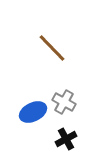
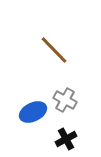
brown line: moved 2 px right, 2 px down
gray cross: moved 1 px right, 2 px up
